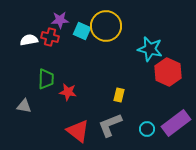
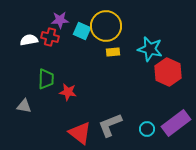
yellow rectangle: moved 6 px left, 43 px up; rotated 72 degrees clockwise
red triangle: moved 2 px right, 2 px down
